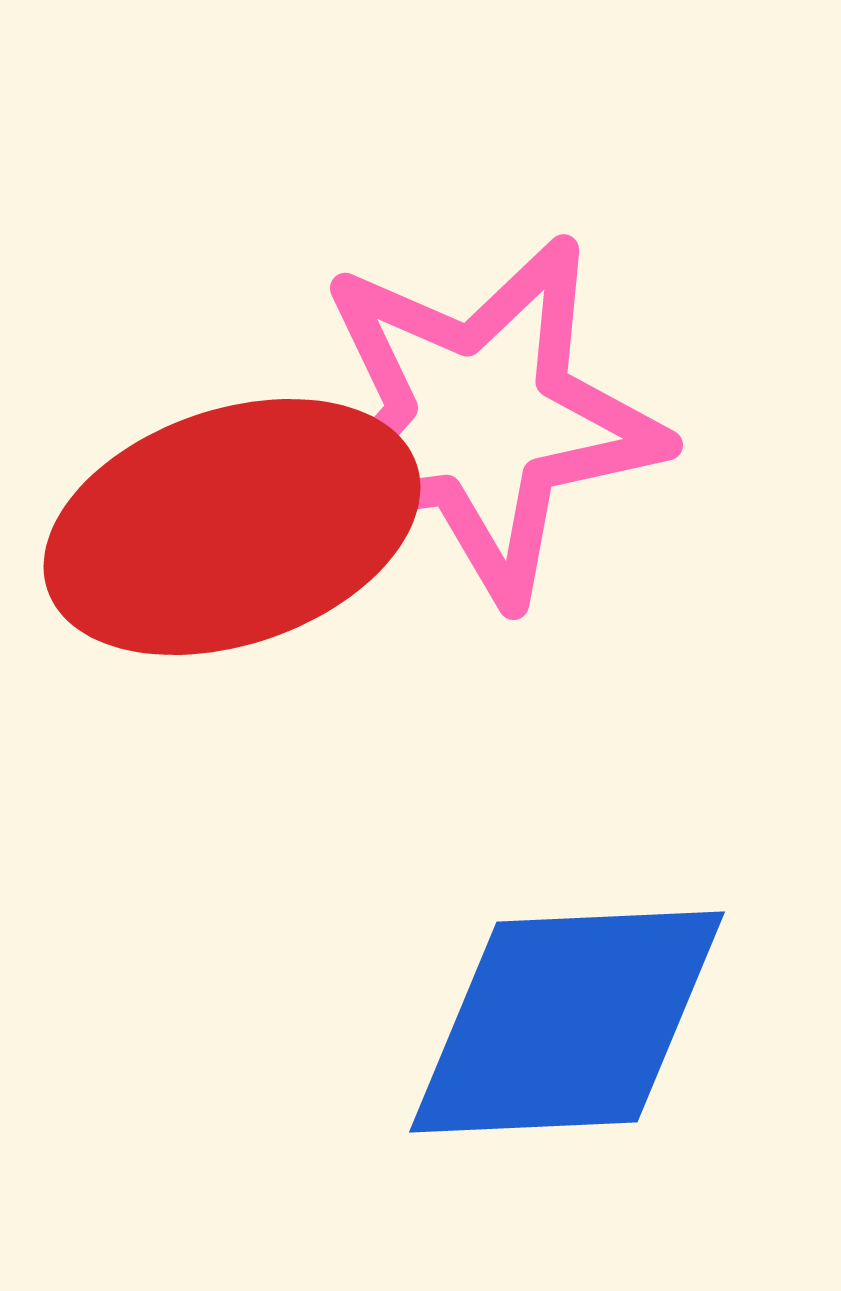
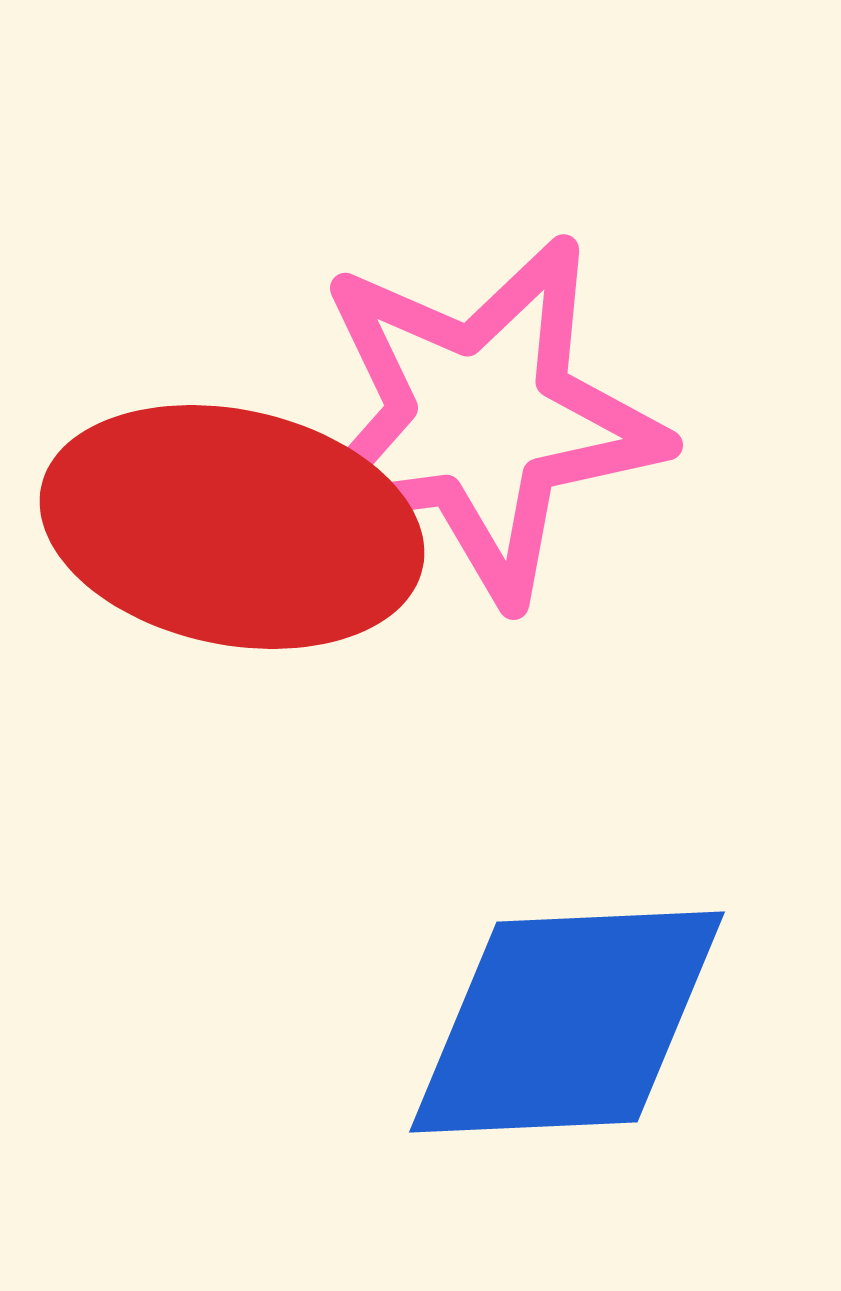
red ellipse: rotated 31 degrees clockwise
